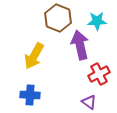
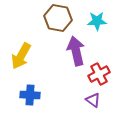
brown hexagon: rotated 12 degrees counterclockwise
purple arrow: moved 4 px left, 6 px down
yellow arrow: moved 13 px left
purple triangle: moved 4 px right, 2 px up
